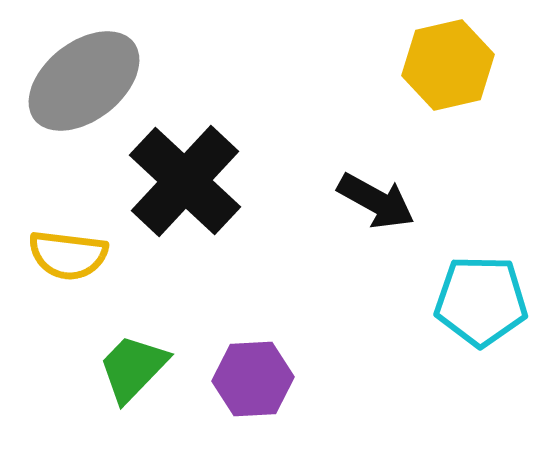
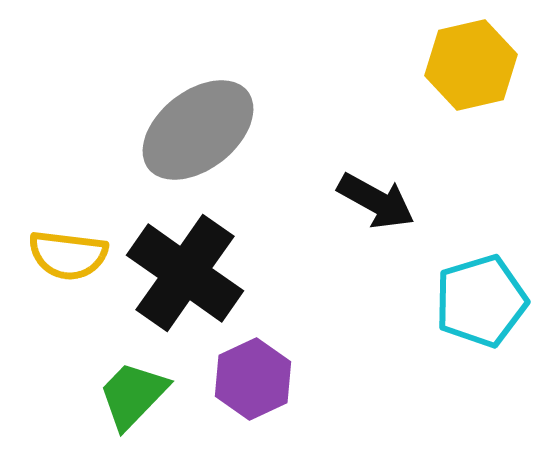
yellow hexagon: moved 23 px right
gray ellipse: moved 114 px right, 49 px down
black cross: moved 92 px down; rotated 8 degrees counterclockwise
cyan pentagon: rotated 18 degrees counterclockwise
green trapezoid: moved 27 px down
purple hexagon: rotated 22 degrees counterclockwise
